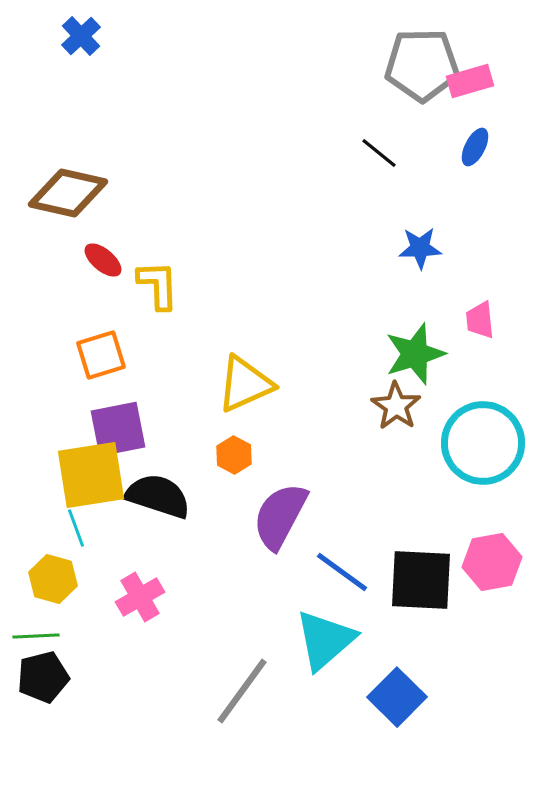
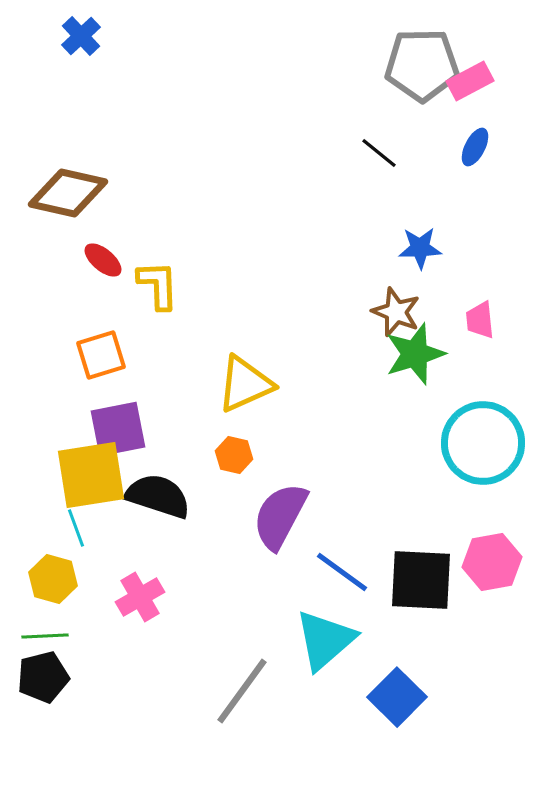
pink rectangle: rotated 12 degrees counterclockwise
brown star: moved 94 px up; rotated 12 degrees counterclockwise
orange hexagon: rotated 15 degrees counterclockwise
green line: moved 9 px right
